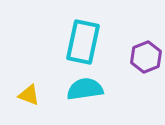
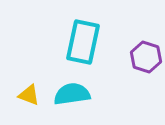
purple hexagon: rotated 20 degrees counterclockwise
cyan semicircle: moved 13 px left, 5 px down
